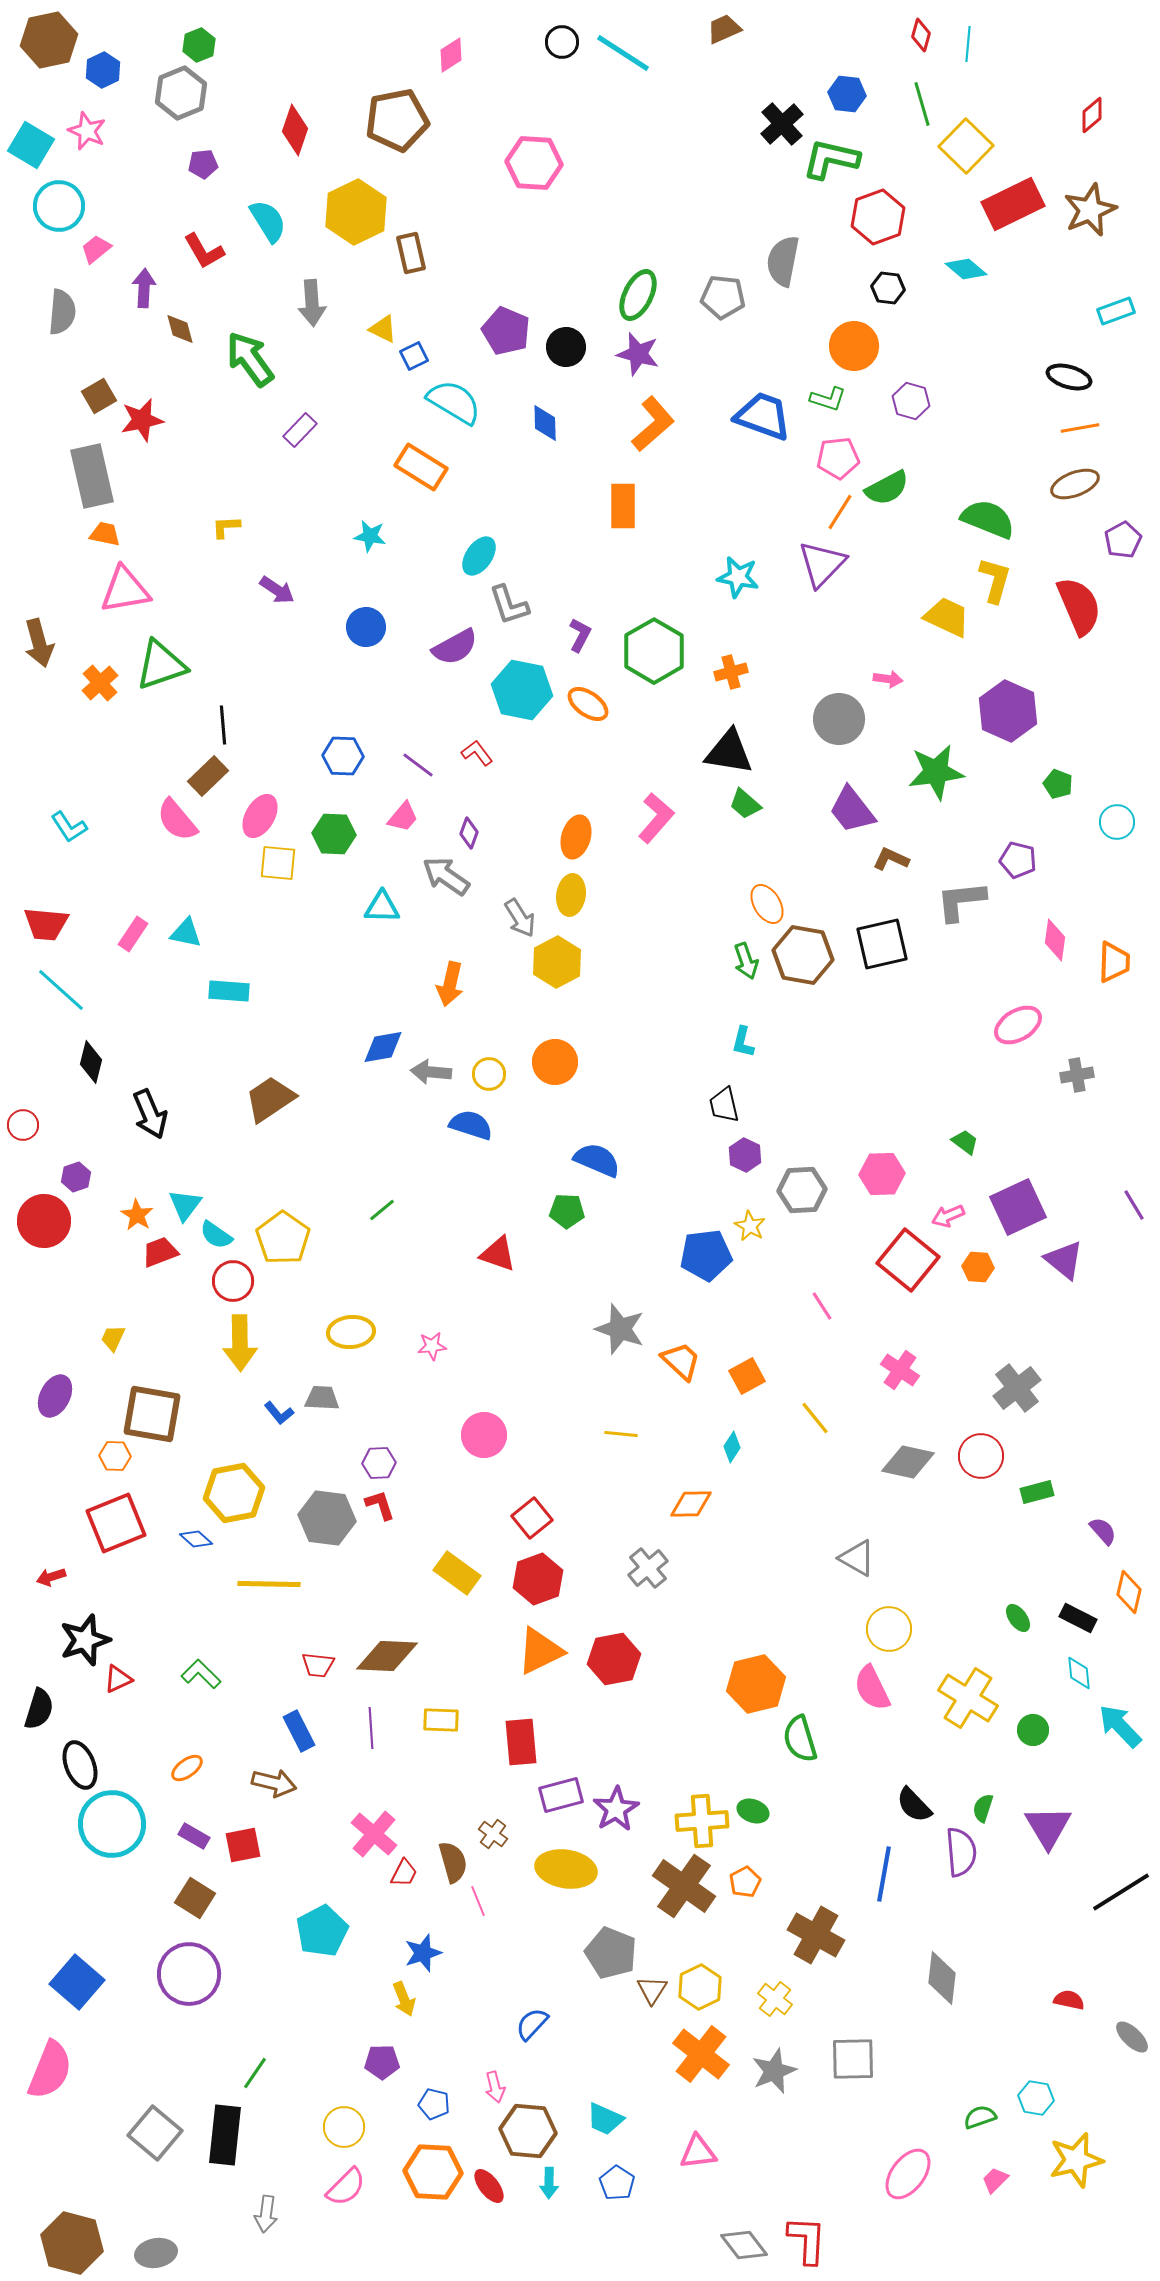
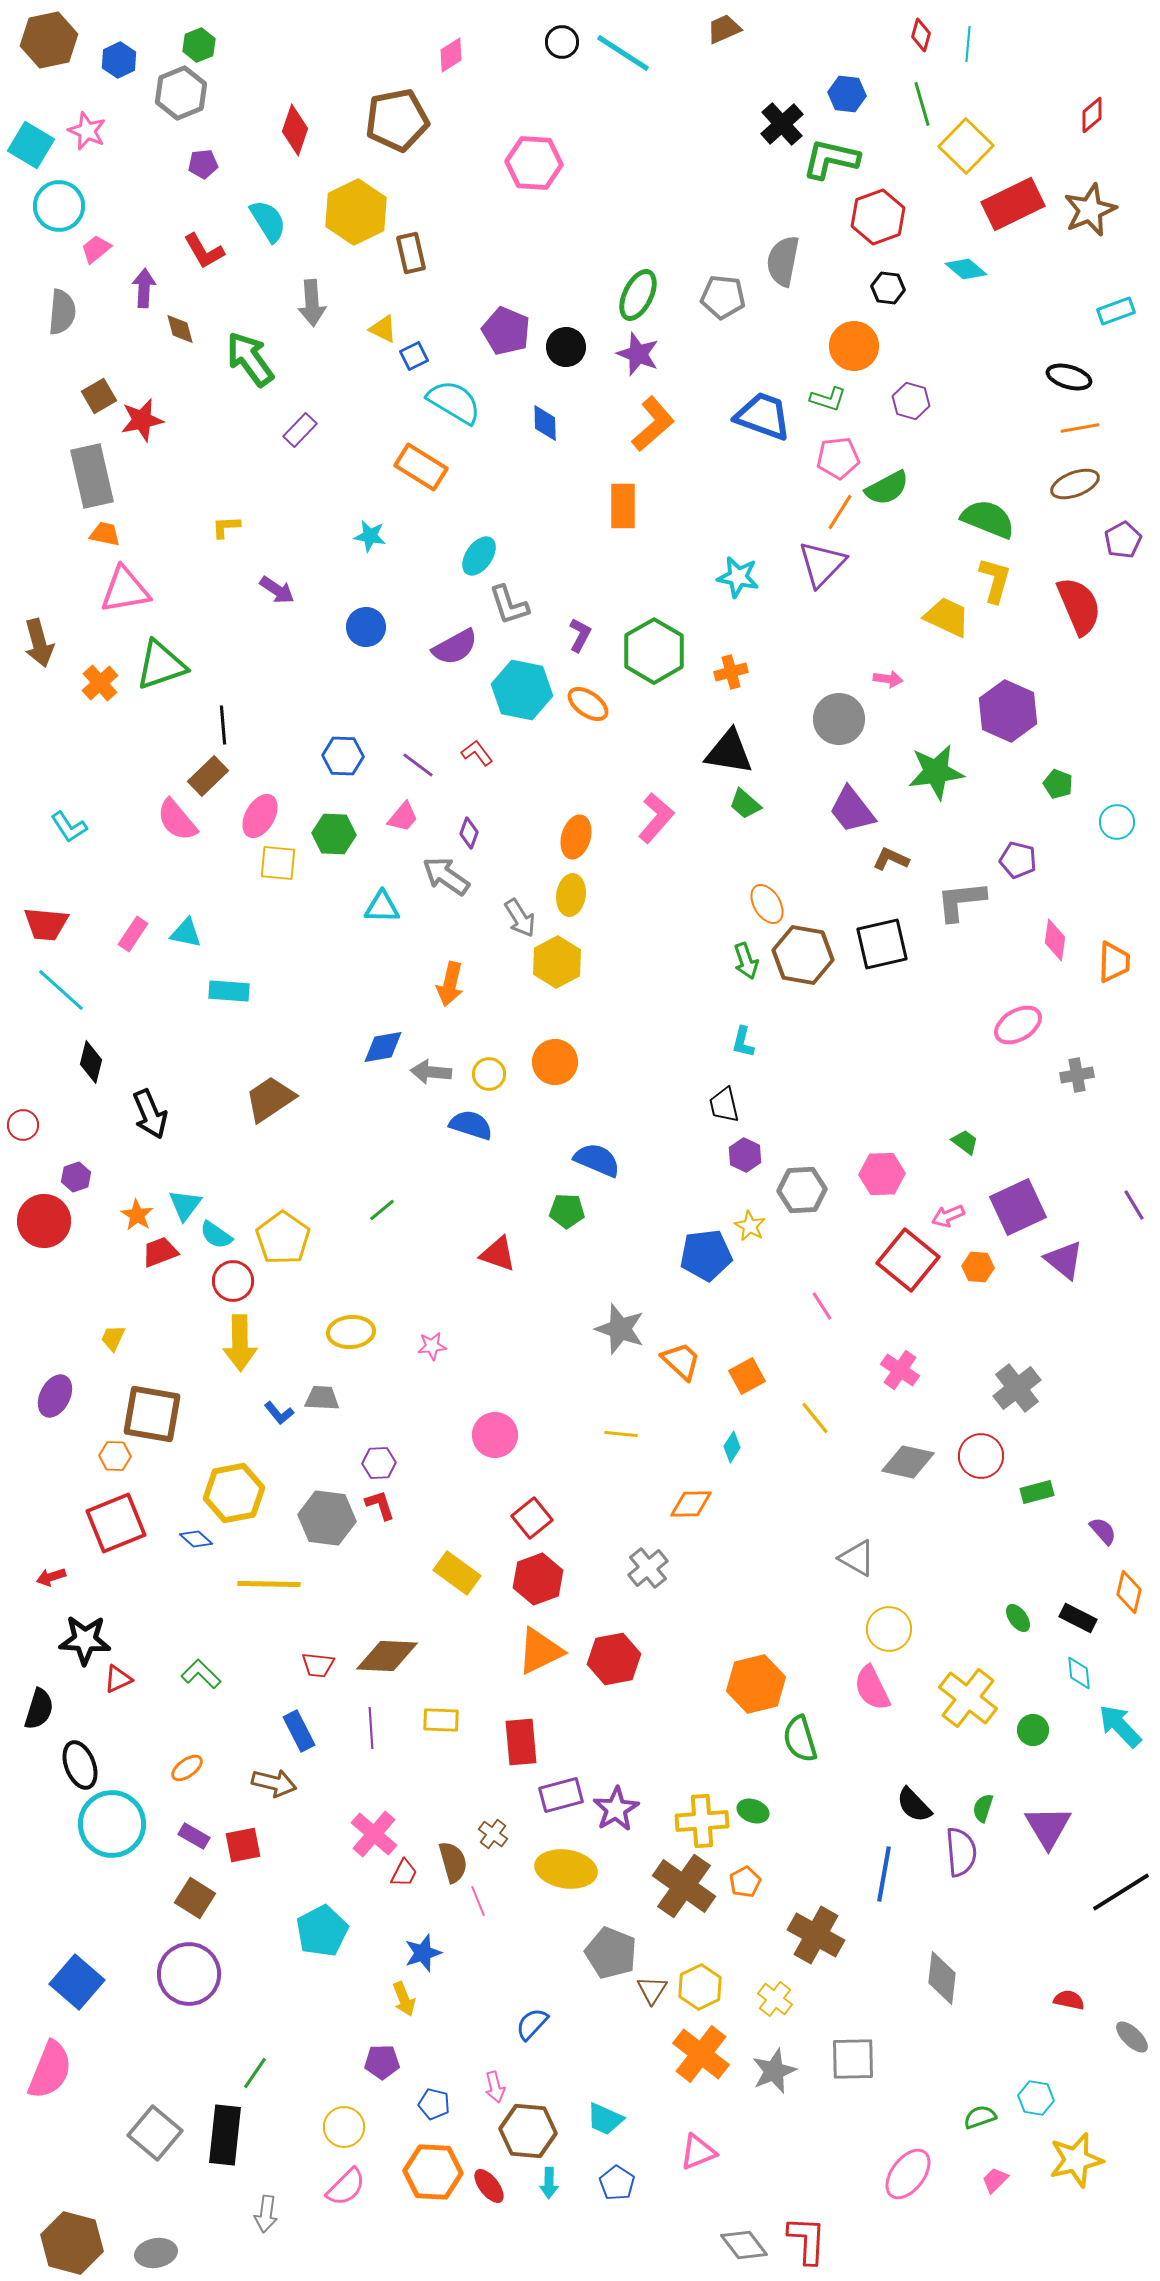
blue hexagon at (103, 70): moved 16 px right, 10 px up
purple star at (638, 354): rotated 6 degrees clockwise
pink circle at (484, 1435): moved 11 px right
black star at (85, 1640): rotated 21 degrees clockwise
yellow cross at (968, 1698): rotated 6 degrees clockwise
pink triangle at (698, 2152): rotated 15 degrees counterclockwise
